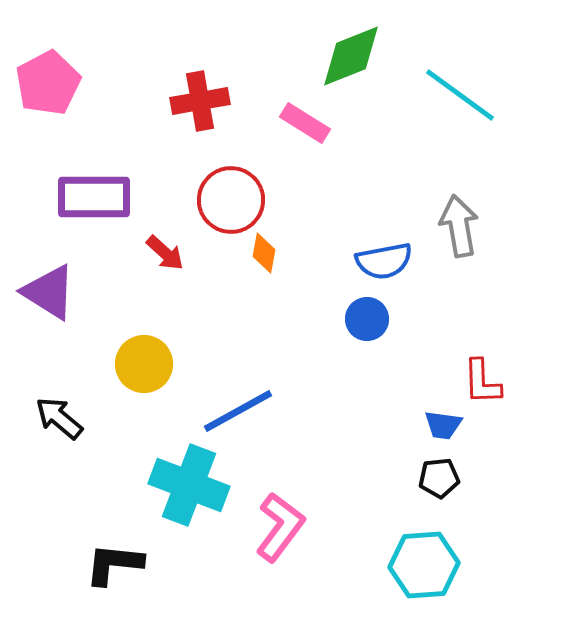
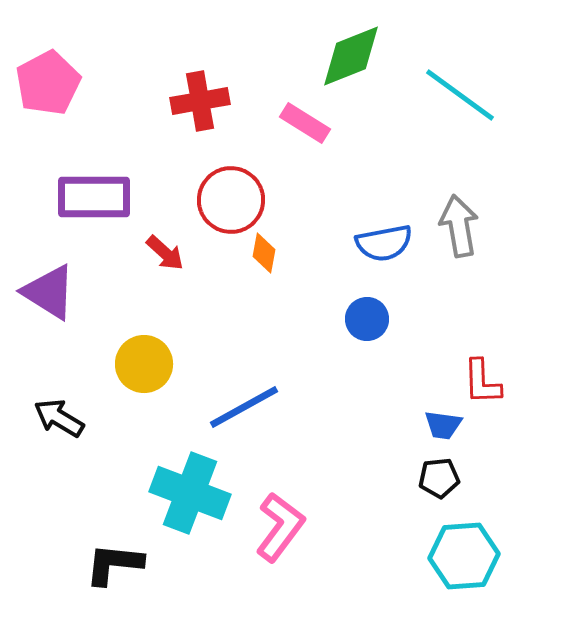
blue semicircle: moved 18 px up
blue line: moved 6 px right, 4 px up
black arrow: rotated 9 degrees counterclockwise
cyan cross: moved 1 px right, 8 px down
cyan hexagon: moved 40 px right, 9 px up
